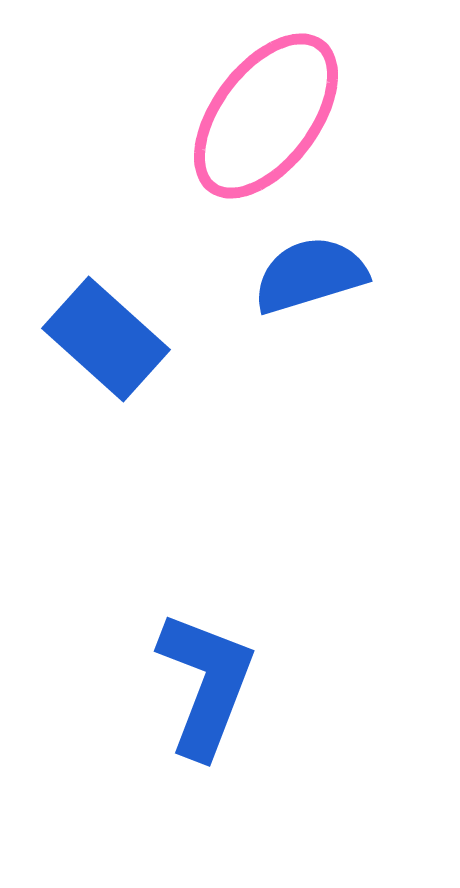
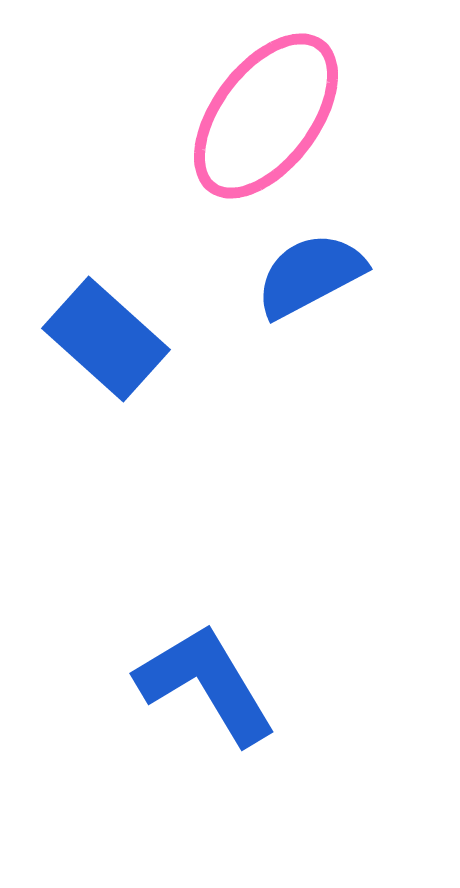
blue semicircle: rotated 11 degrees counterclockwise
blue L-shape: rotated 52 degrees counterclockwise
